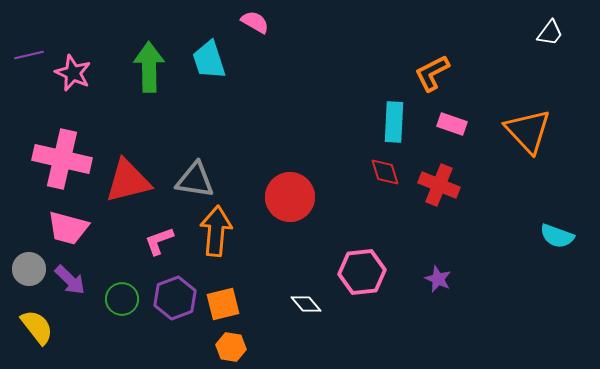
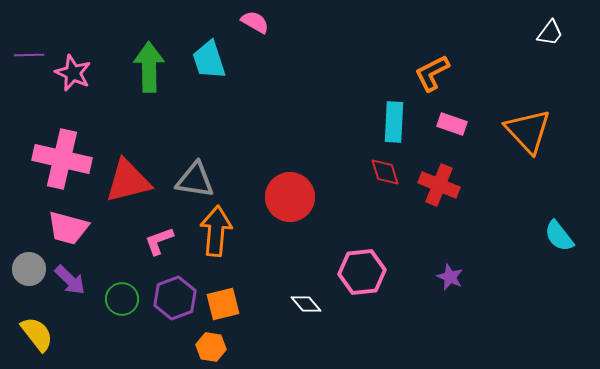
purple line: rotated 12 degrees clockwise
cyan semicircle: moved 2 px right; rotated 32 degrees clockwise
purple star: moved 12 px right, 2 px up
yellow semicircle: moved 7 px down
orange hexagon: moved 20 px left
